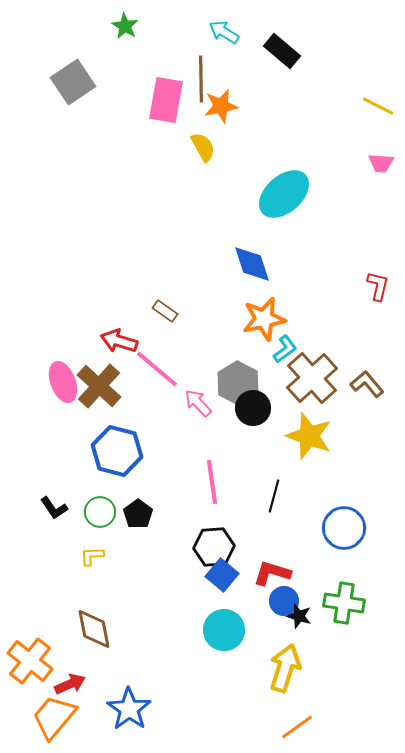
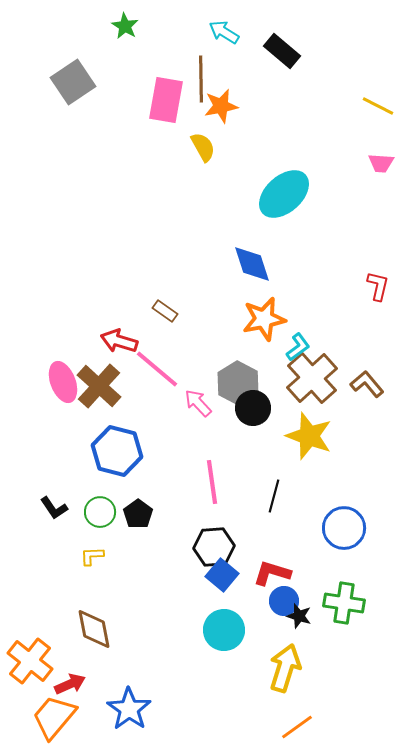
cyan L-shape at (285, 349): moved 13 px right, 2 px up
